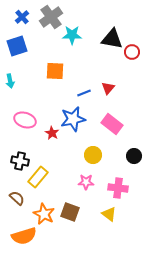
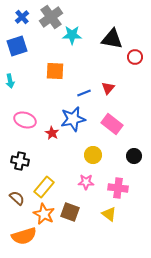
red circle: moved 3 px right, 5 px down
yellow rectangle: moved 6 px right, 10 px down
